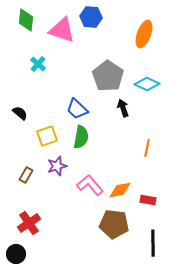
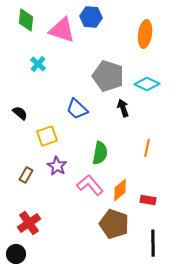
orange ellipse: moved 1 px right; rotated 12 degrees counterclockwise
gray pentagon: rotated 16 degrees counterclockwise
green semicircle: moved 19 px right, 16 px down
purple star: rotated 24 degrees counterclockwise
orange diamond: rotated 30 degrees counterclockwise
brown pentagon: rotated 12 degrees clockwise
